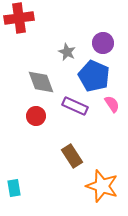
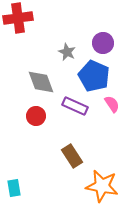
red cross: moved 1 px left
orange star: rotated 8 degrees counterclockwise
